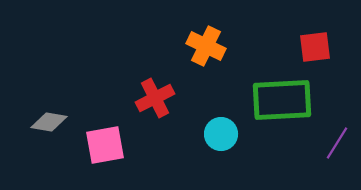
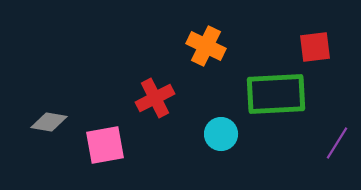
green rectangle: moved 6 px left, 6 px up
